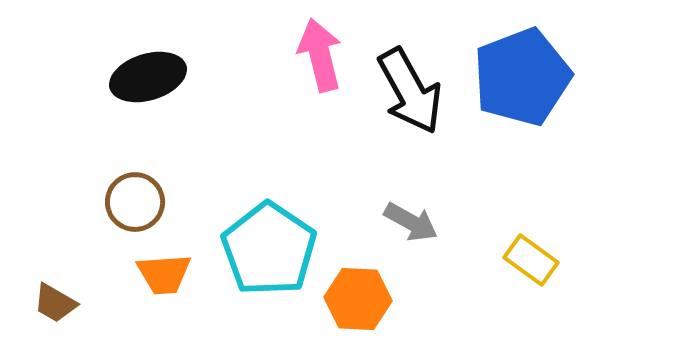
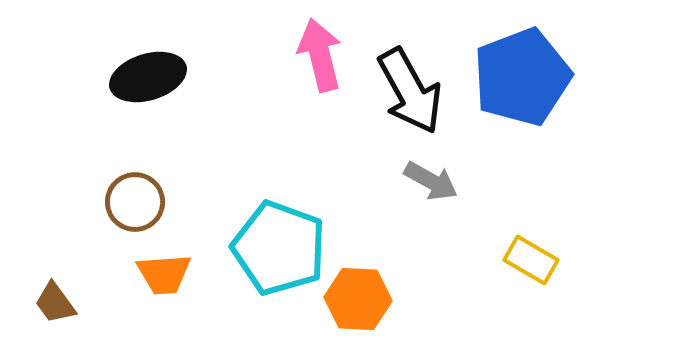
gray arrow: moved 20 px right, 41 px up
cyan pentagon: moved 10 px right, 1 px up; rotated 14 degrees counterclockwise
yellow rectangle: rotated 6 degrees counterclockwise
brown trapezoid: rotated 24 degrees clockwise
